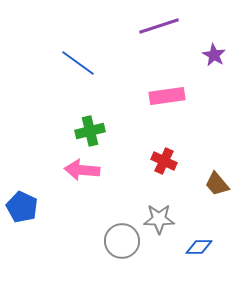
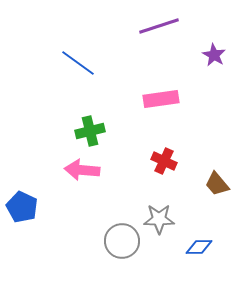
pink rectangle: moved 6 px left, 3 px down
